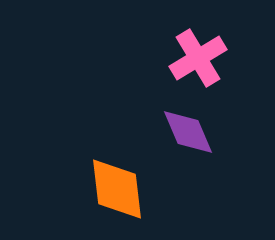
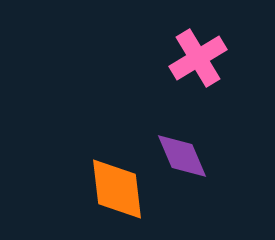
purple diamond: moved 6 px left, 24 px down
